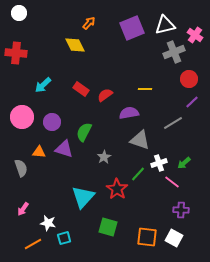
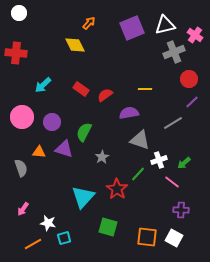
gray star: moved 2 px left
white cross: moved 3 px up
